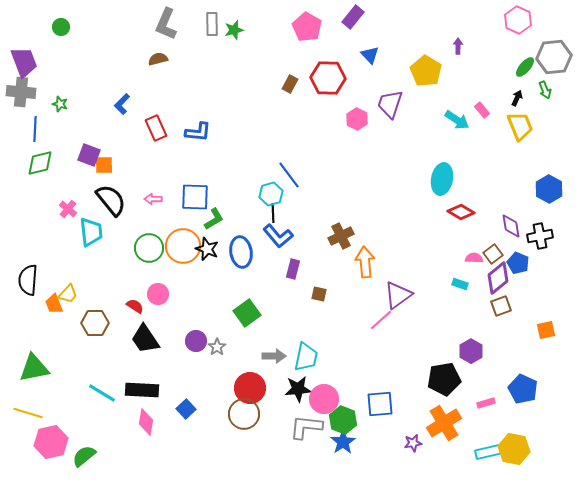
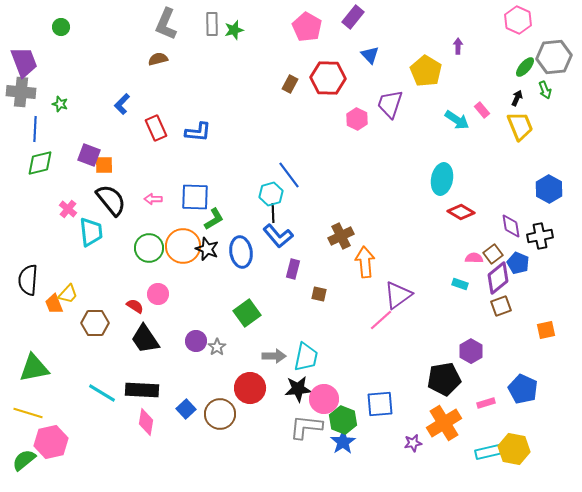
brown circle at (244, 414): moved 24 px left
green semicircle at (84, 456): moved 60 px left, 4 px down
